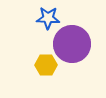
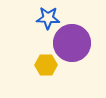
purple circle: moved 1 px up
